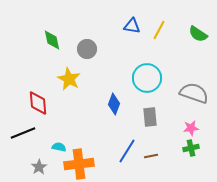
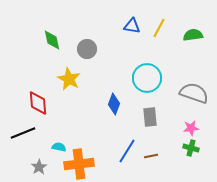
yellow line: moved 2 px up
green semicircle: moved 5 px left, 1 px down; rotated 138 degrees clockwise
green cross: rotated 28 degrees clockwise
